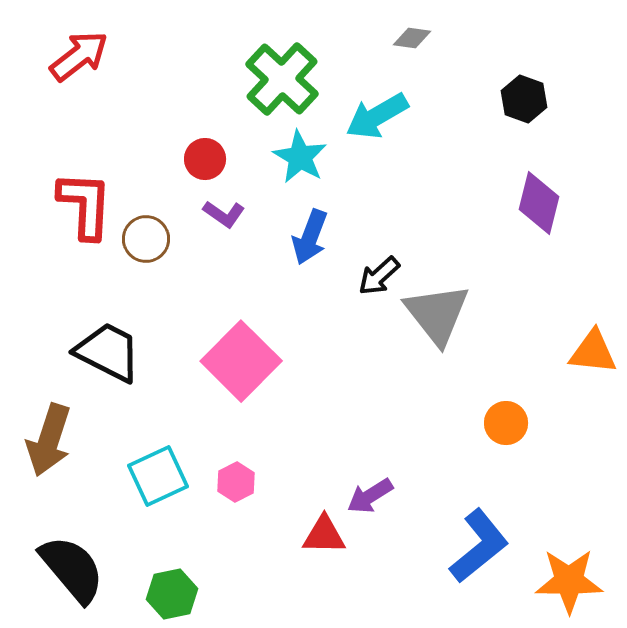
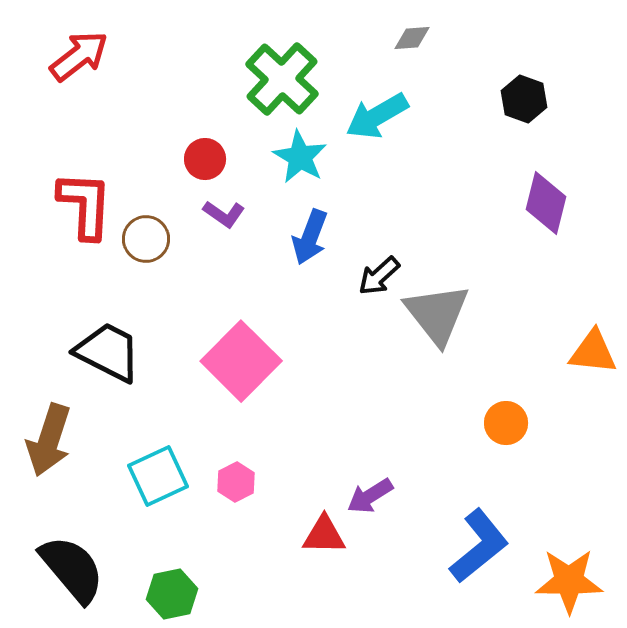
gray diamond: rotated 12 degrees counterclockwise
purple diamond: moved 7 px right
